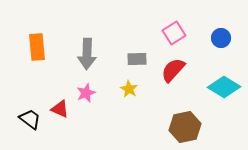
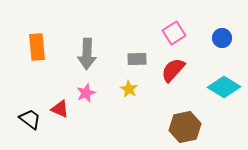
blue circle: moved 1 px right
